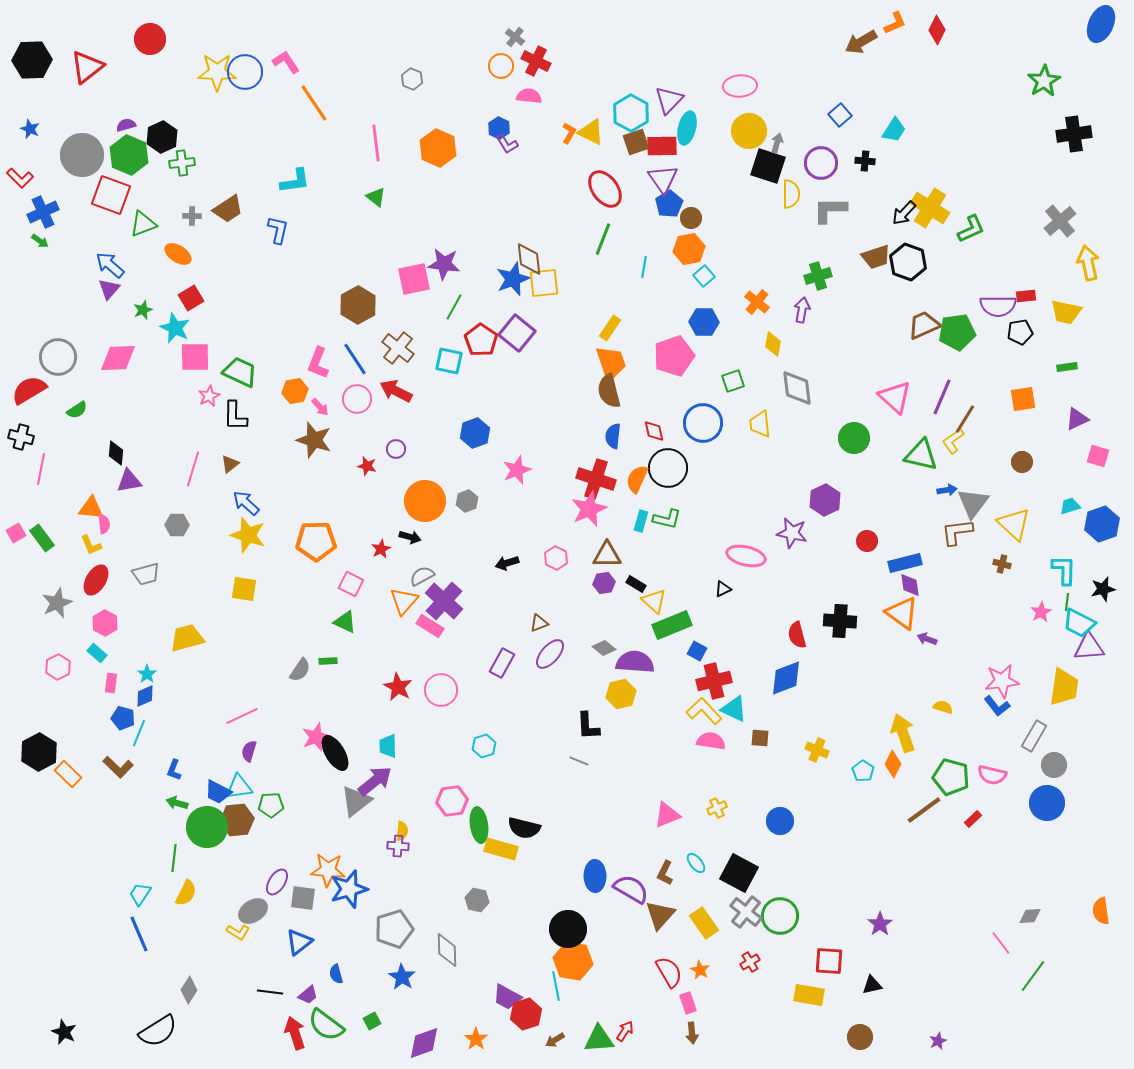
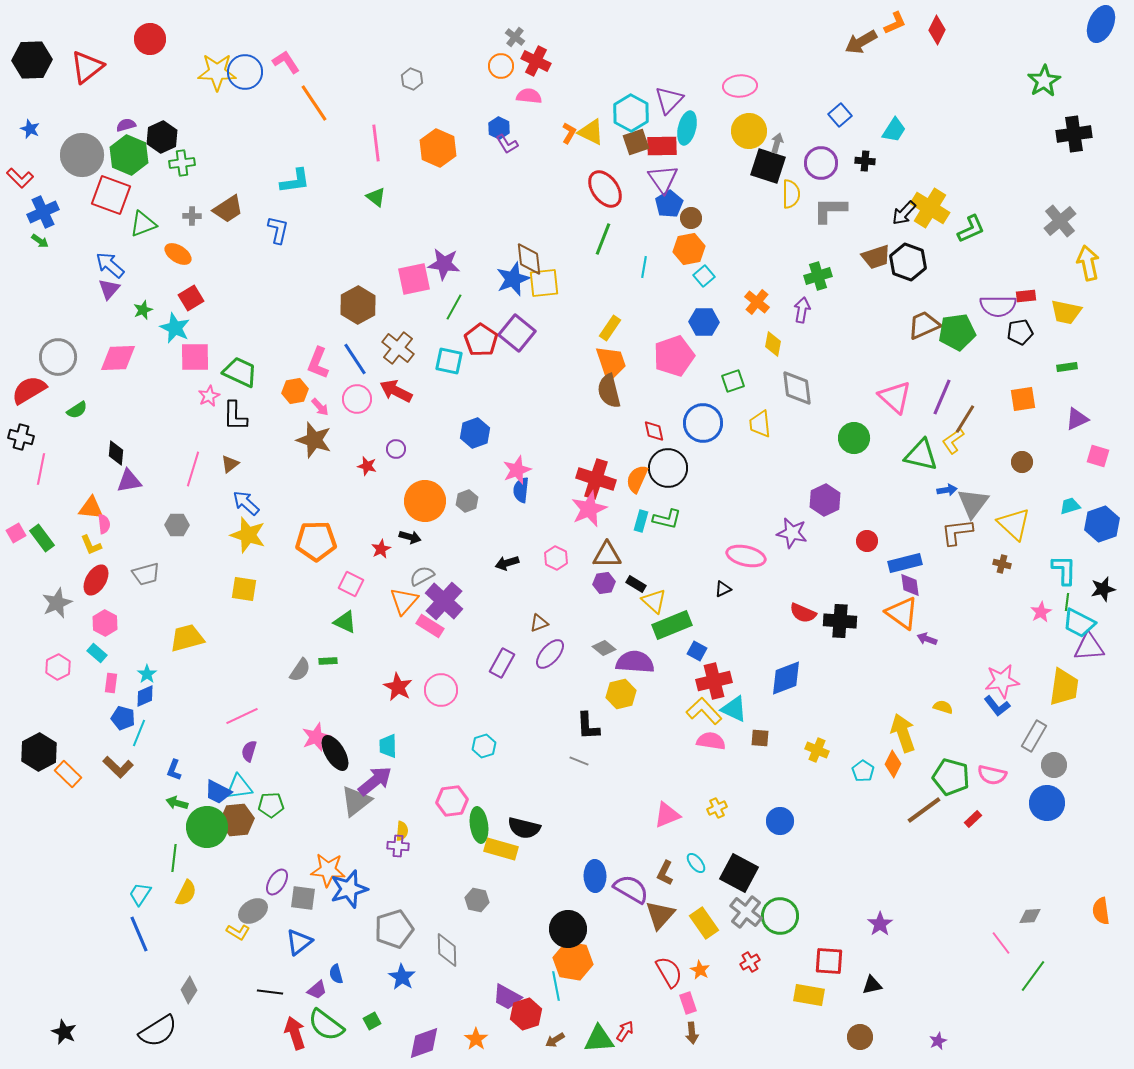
blue semicircle at (613, 436): moved 92 px left, 54 px down
red semicircle at (797, 635): moved 6 px right, 22 px up; rotated 52 degrees counterclockwise
purple trapezoid at (308, 995): moved 9 px right, 5 px up
